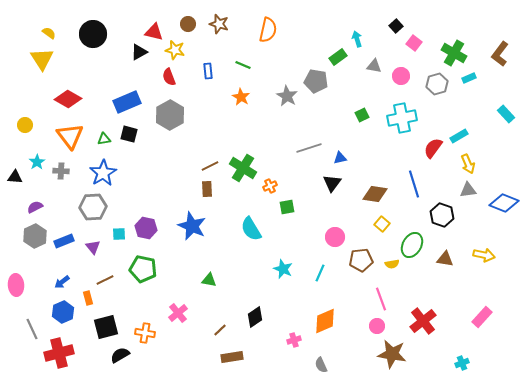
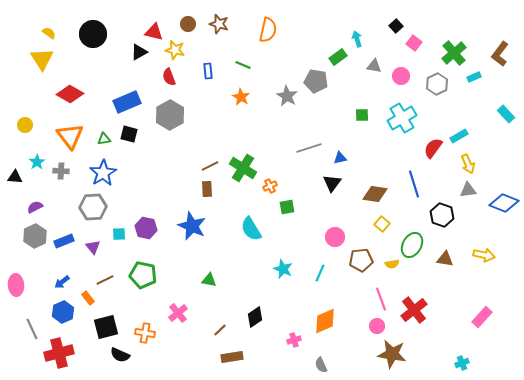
green cross at (454, 53): rotated 20 degrees clockwise
cyan rectangle at (469, 78): moved 5 px right, 1 px up
gray hexagon at (437, 84): rotated 10 degrees counterclockwise
red diamond at (68, 99): moved 2 px right, 5 px up
green square at (362, 115): rotated 24 degrees clockwise
cyan cross at (402, 118): rotated 20 degrees counterclockwise
green pentagon at (143, 269): moved 6 px down
orange rectangle at (88, 298): rotated 24 degrees counterclockwise
red cross at (423, 321): moved 9 px left, 11 px up
black semicircle at (120, 355): rotated 126 degrees counterclockwise
